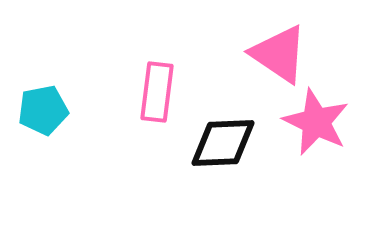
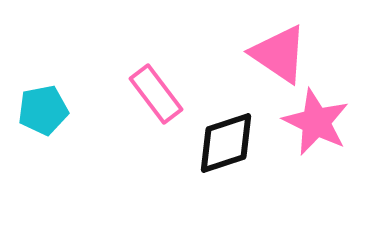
pink rectangle: moved 1 px left, 2 px down; rotated 44 degrees counterclockwise
black diamond: moved 3 px right; rotated 16 degrees counterclockwise
